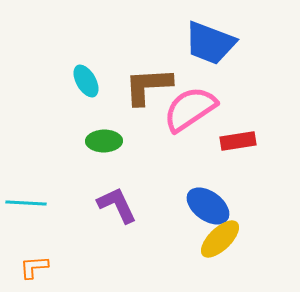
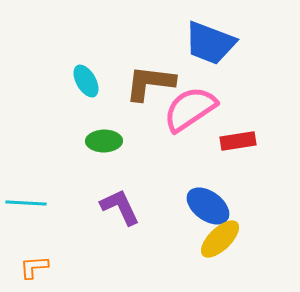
brown L-shape: moved 2 px right, 3 px up; rotated 10 degrees clockwise
purple L-shape: moved 3 px right, 2 px down
